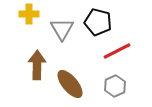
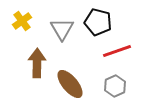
yellow cross: moved 7 px left, 7 px down; rotated 36 degrees counterclockwise
red line: rotated 8 degrees clockwise
brown arrow: moved 2 px up
